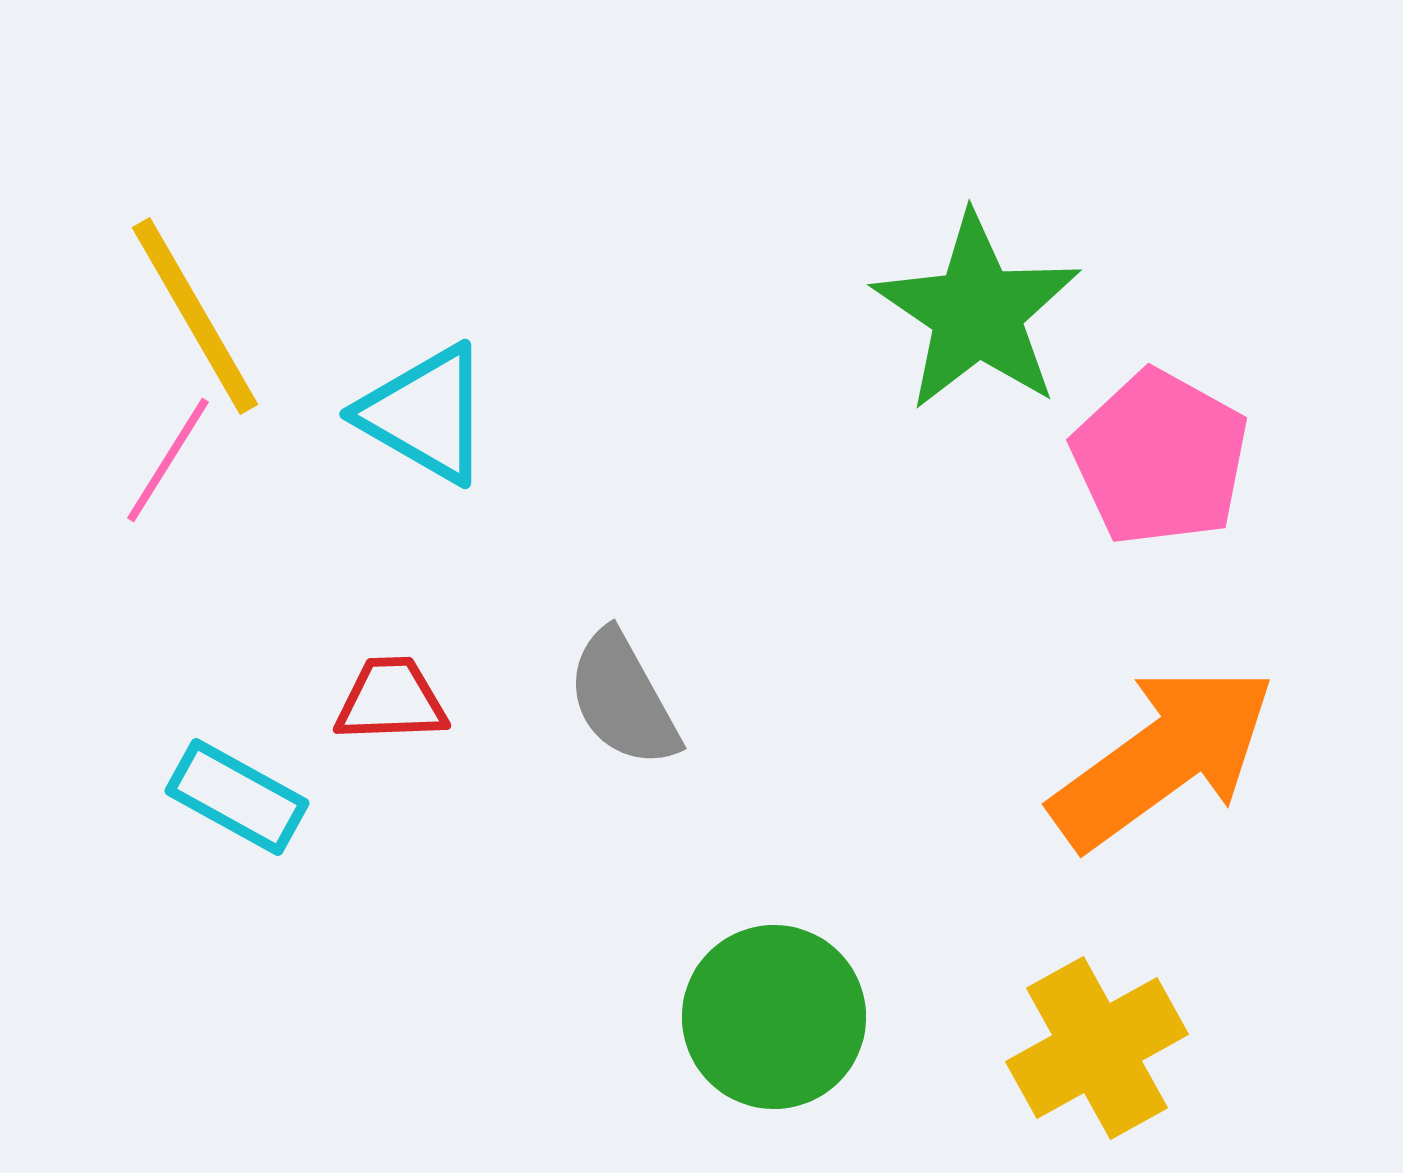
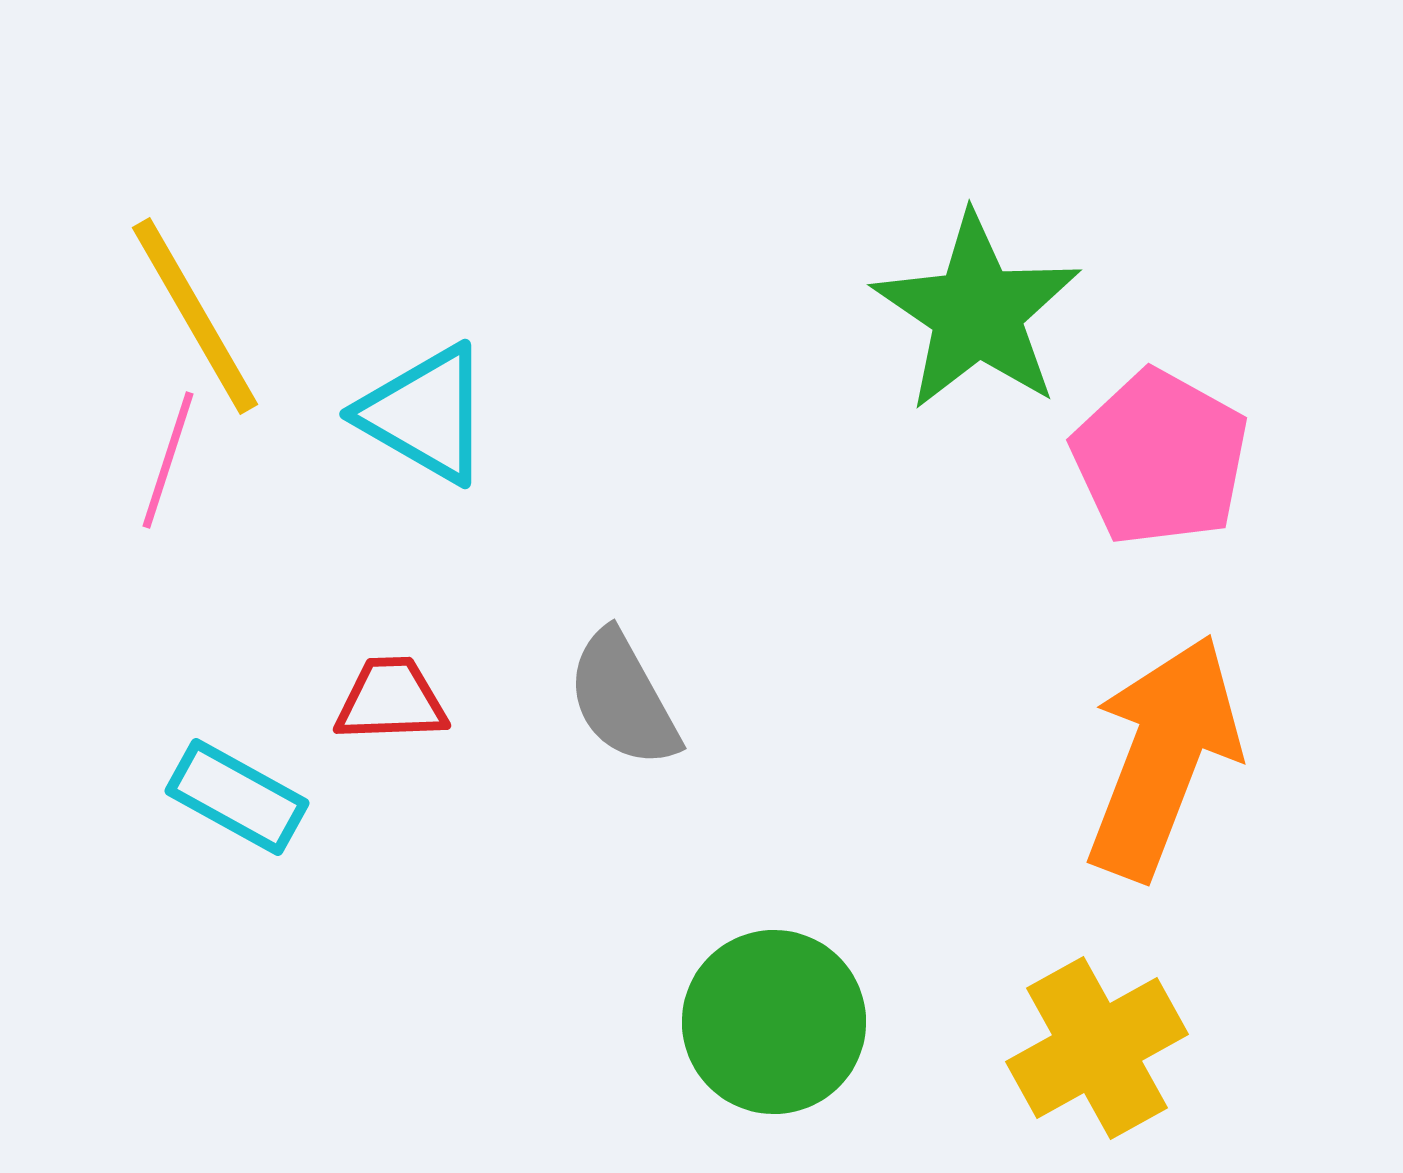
pink line: rotated 14 degrees counterclockwise
orange arrow: rotated 33 degrees counterclockwise
green circle: moved 5 px down
